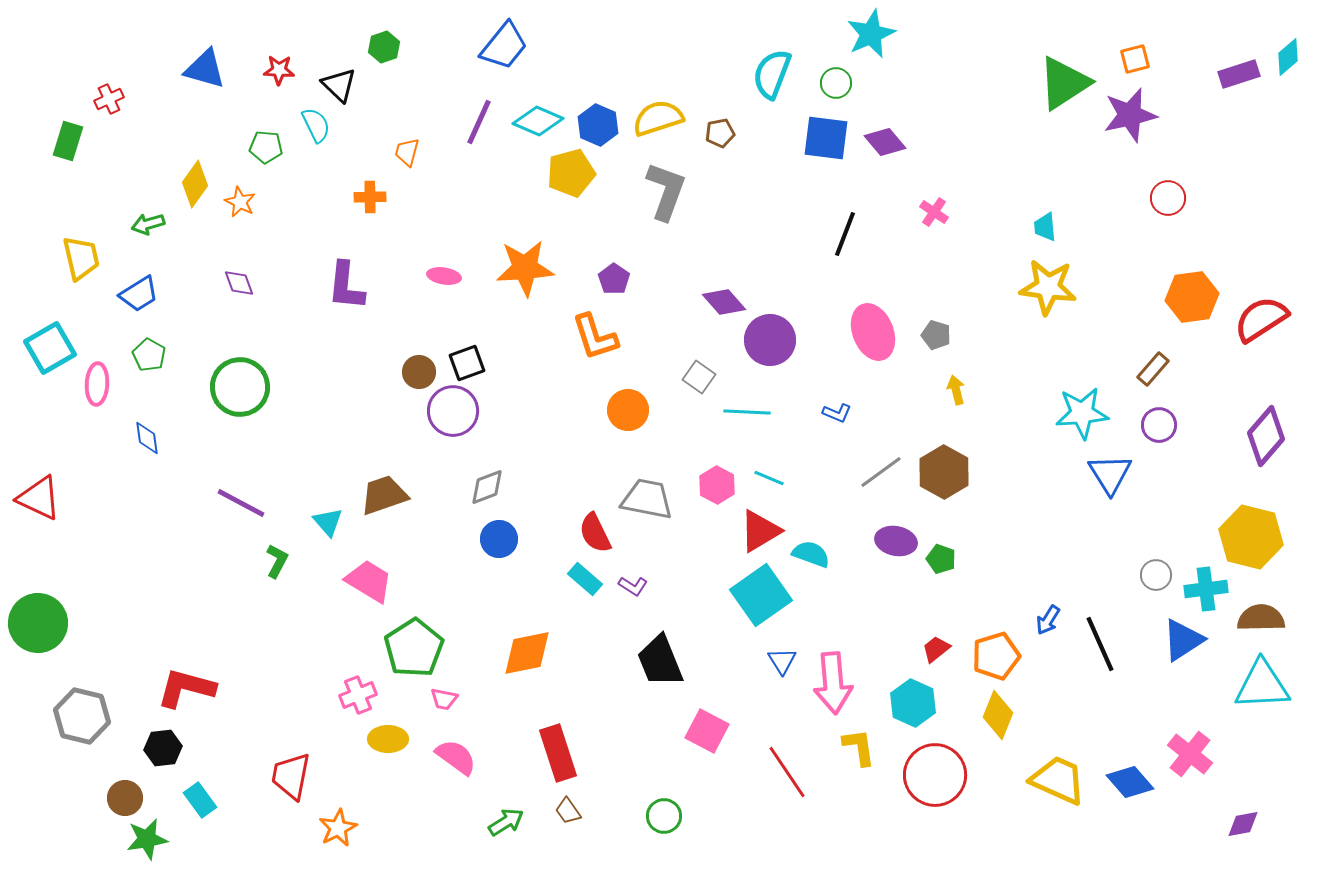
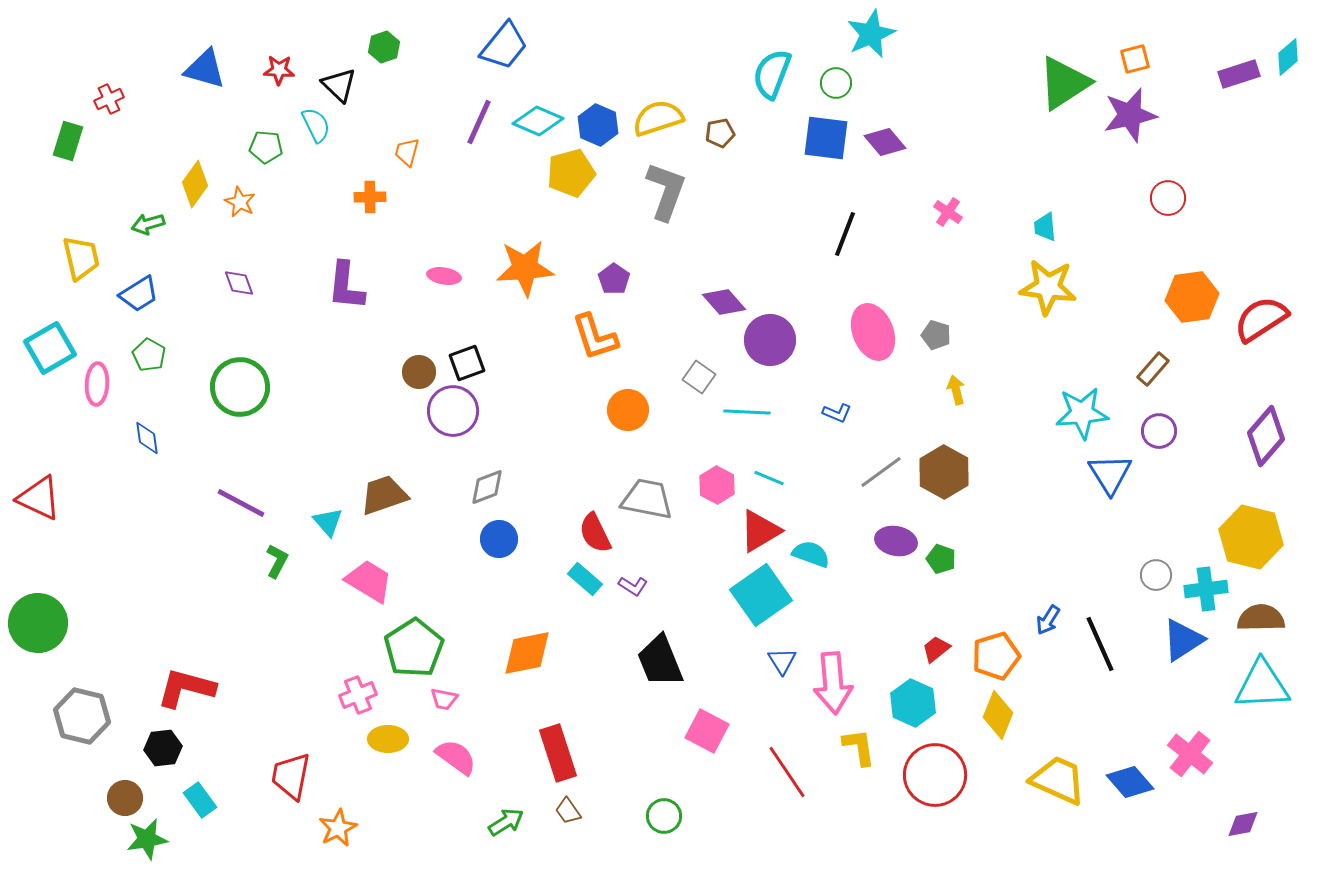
pink cross at (934, 212): moved 14 px right
purple circle at (1159, 425): moved 6 px down
